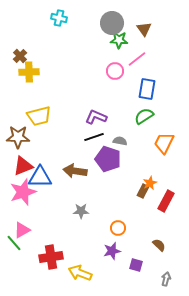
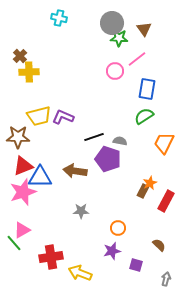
green star: moved 2 px up
purple L-shape: moved 33 px left
